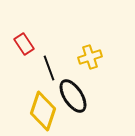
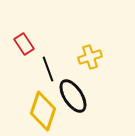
black line: moved 1 px left, 1 px down
